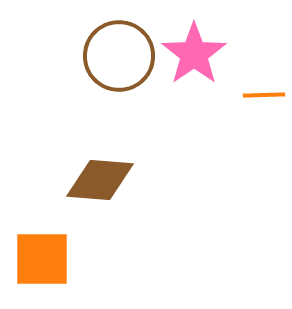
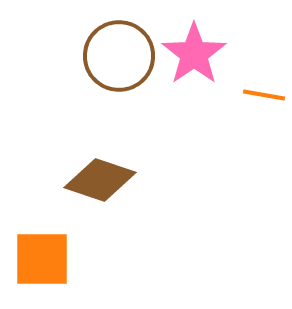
orange line: rotated 12 degrees clockwise
brown diamond: rotated 14 degrees clockwise
